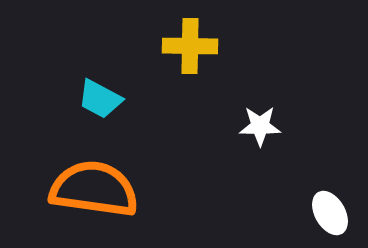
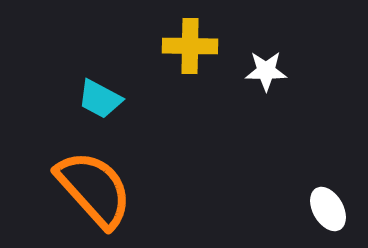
white star: moved 6 px right, 55 px up
orange semicircle: rotated 40 degrees clockwise
white ellipse: moved 2 px left, 4 px up
